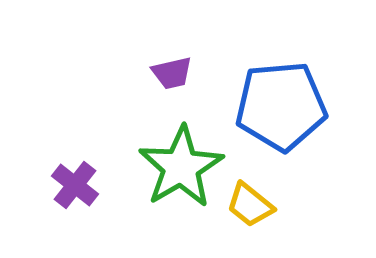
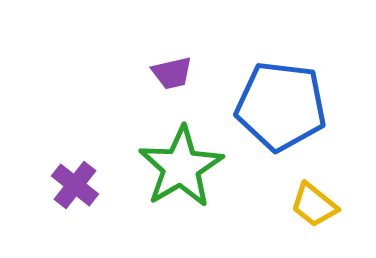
blue pentagon: rotated 12 degrees clockwise
yellow trapezoid: moved 64 px right
